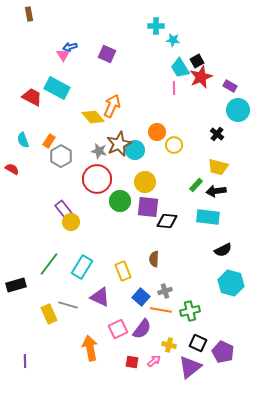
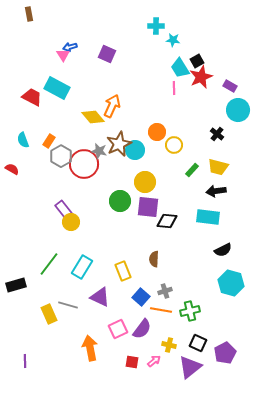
red circle at (97, 179): moved 13 px left, 15 px up
green rectangle at (196, 185): moved 4 px left, 15 px up
purple pentagon at (223, 352): moved 2 px right, 1 px down; rotated 20 degrees clockwise
